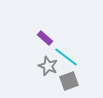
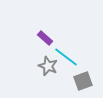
gray square: moved 14 px right
